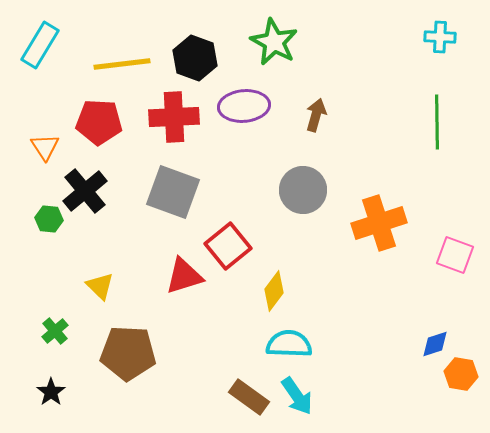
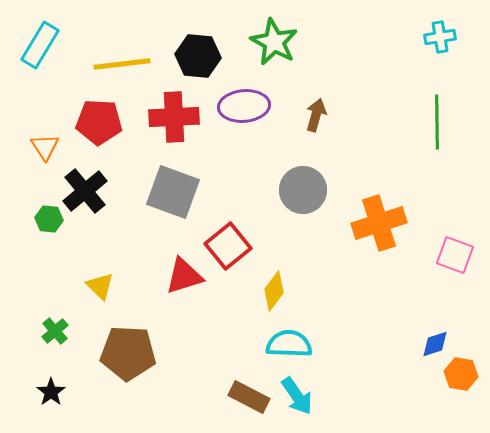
cyan cross: rotated 12 degrees counterclockwise
black hexagon: moved 3 px right, 2 px up; rotated 15 degrees counterclockwise
brown rectangle: rotated 9 degrees counterclockwise
